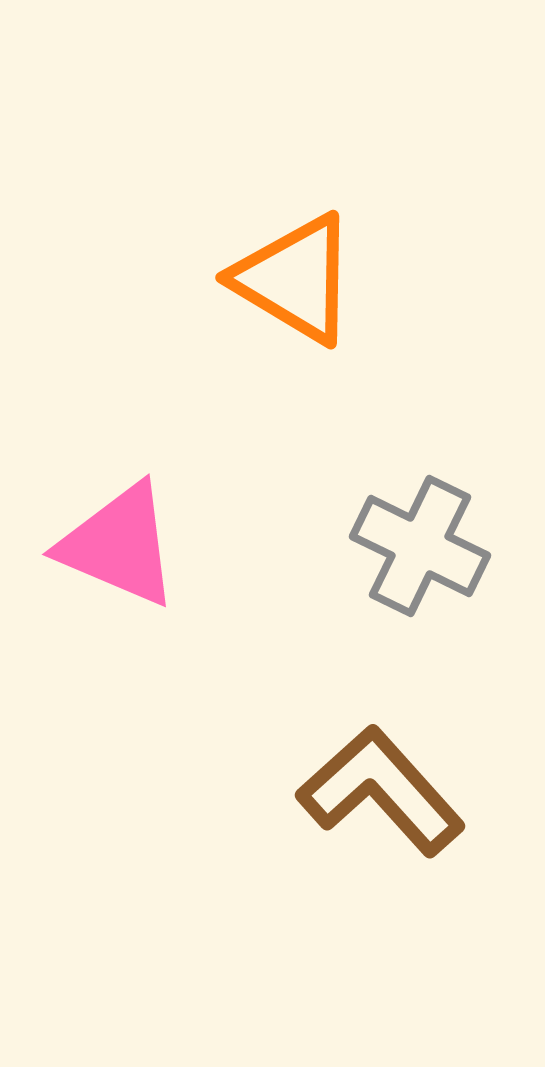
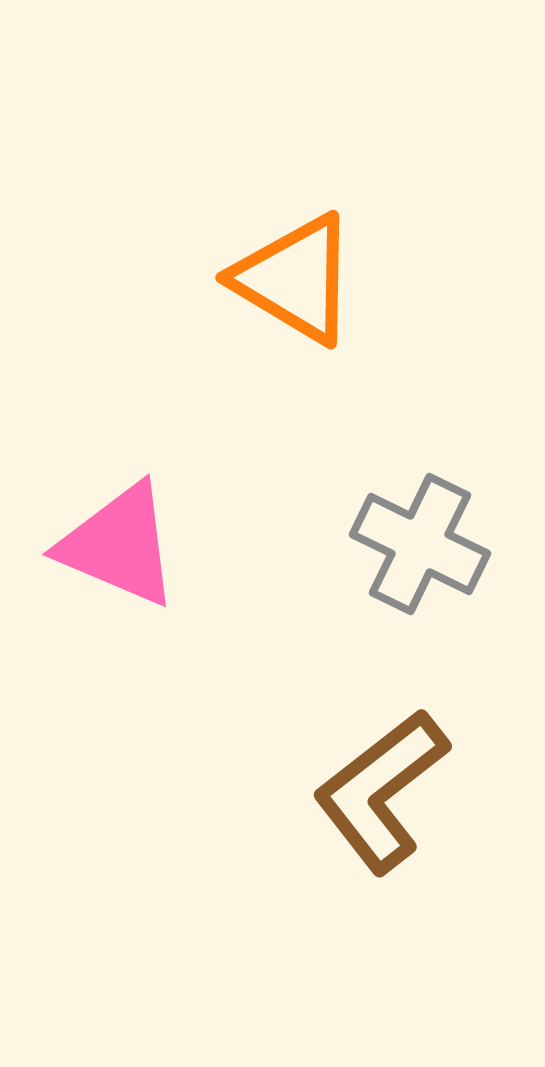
gray cross: moved 2 px up
brown L-shape: rotated 86 degrees counterclockwise
